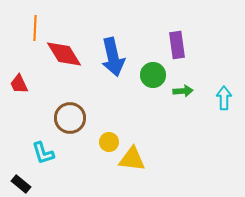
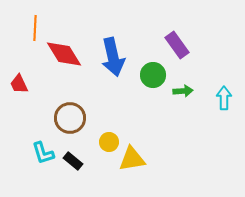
purple rectangle: rotated 28 degrees counterclockwise
yellow triangle: rotated 16 degrees counterclockwise
black rectangle: moved 52 px right, 23 px up
